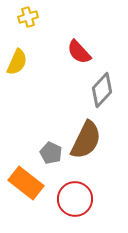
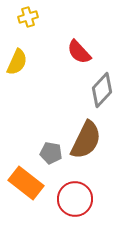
gray pentagon: rotated 15 degrees counterclockwise
